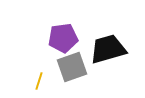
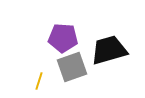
purple pentagon: rotated 12 degrees clockwise
black trapezoid: moved 1 px right, 1 px down
